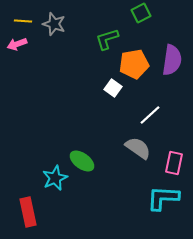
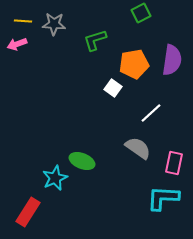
gray star: rotated 15 degrees counterclockwise
green L-shape: moved 12 px left, 1 px down
white line: moved 1 px right, 2 px up
green ellipse: rotated 15 degrees counterclockwise
red rectangle: rotated 44 degrees clockwise
